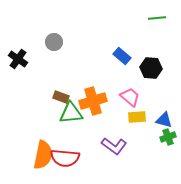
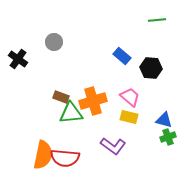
green line: moved 2 px down
yellow rectangle: moved 8 px left; rotated 18 degrees clockwise
purple L-shape: moved 1 px left
